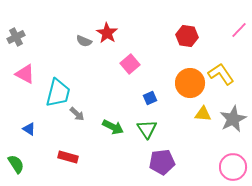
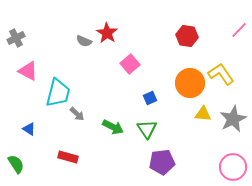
gray cross: moved 1 px down
pink triangle: moved 3 px right, 3 px up
